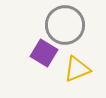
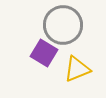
gray circle: moved 2 px left
